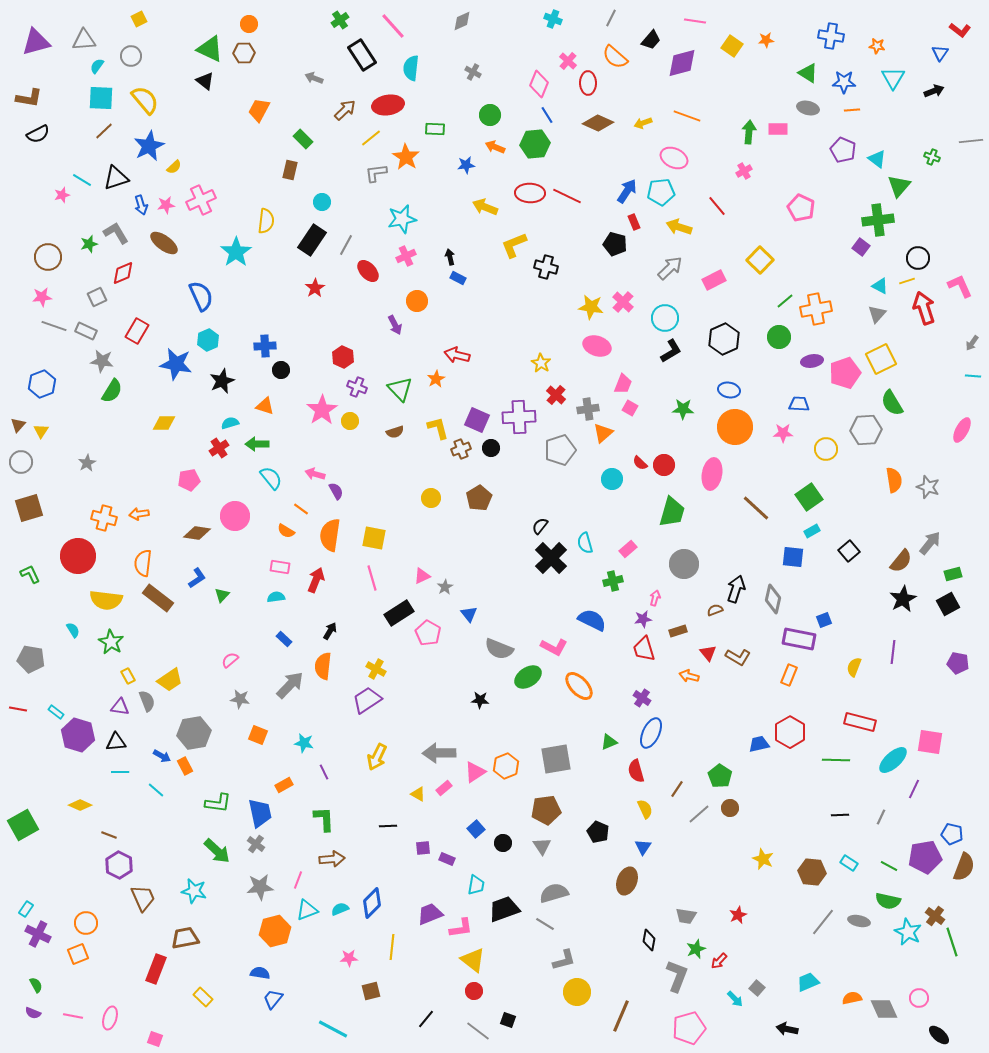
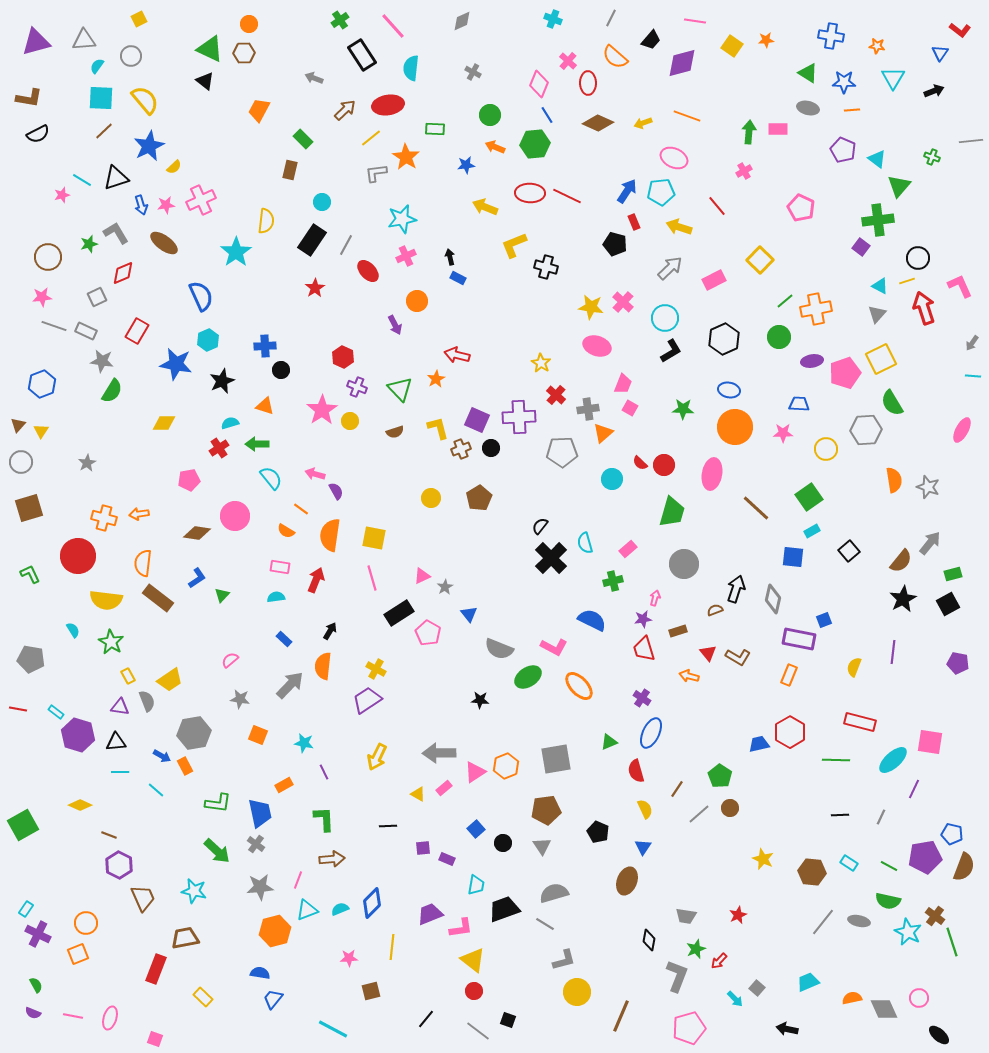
gray pentagon at (560, 450): moved 2 px right, 2 px down; rotated 16 degrees clockwise
